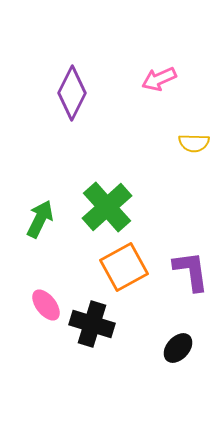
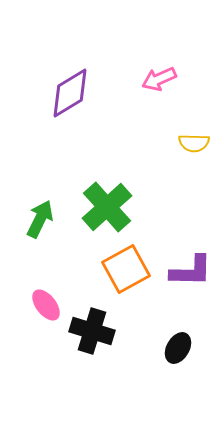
purple diamond: moved 2 px left; rotated 32 degrees clockwise
orange square: moved 2 px right, 2 px down
purple L-shape: rotated 99 degrees clockwise
black cross: moved 7 px down
black ellipse: rotated 12 degrees counterclockwise
